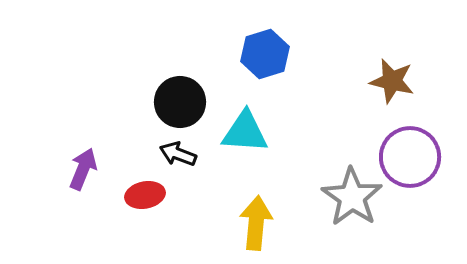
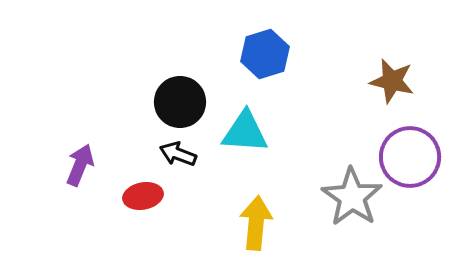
purple arrow: moved 3 px left, 4 px up
red ellipse: moved 2 px left, 1 px down
